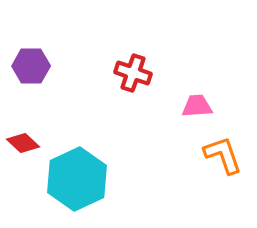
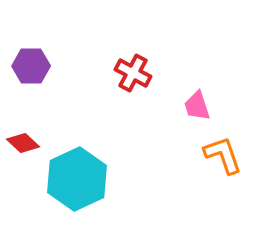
red cross: rotated 9 degrees clockwise
pink trapezoid: rotated 104 degrees counterclockwise
